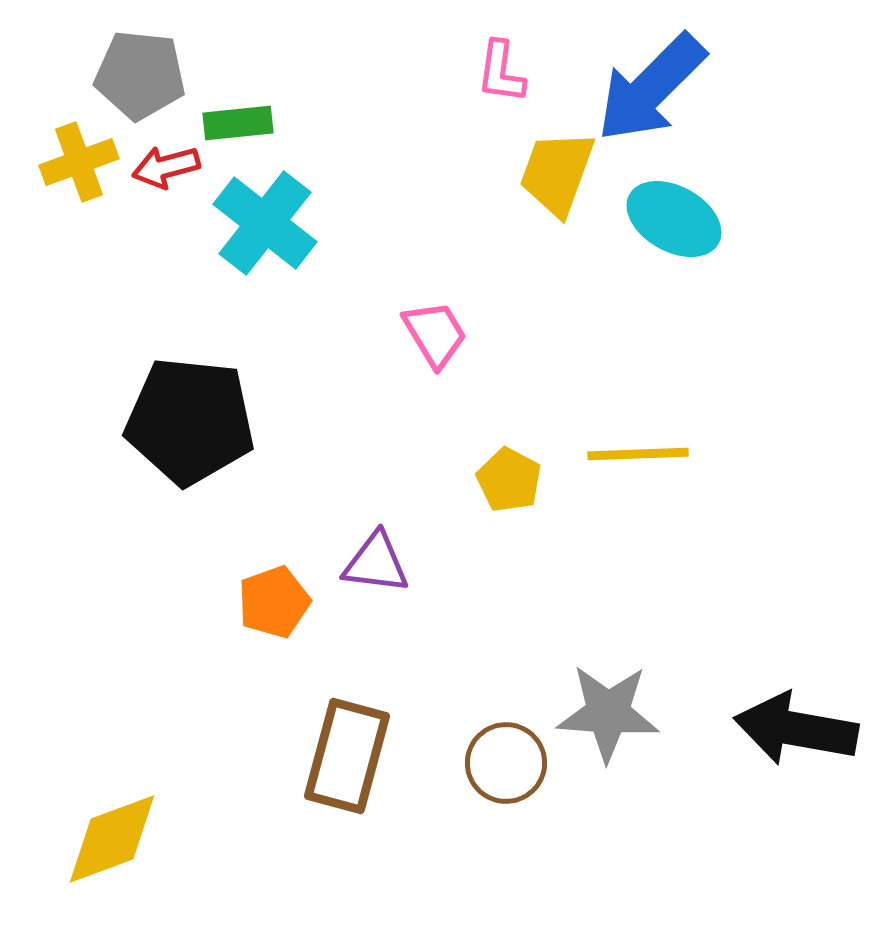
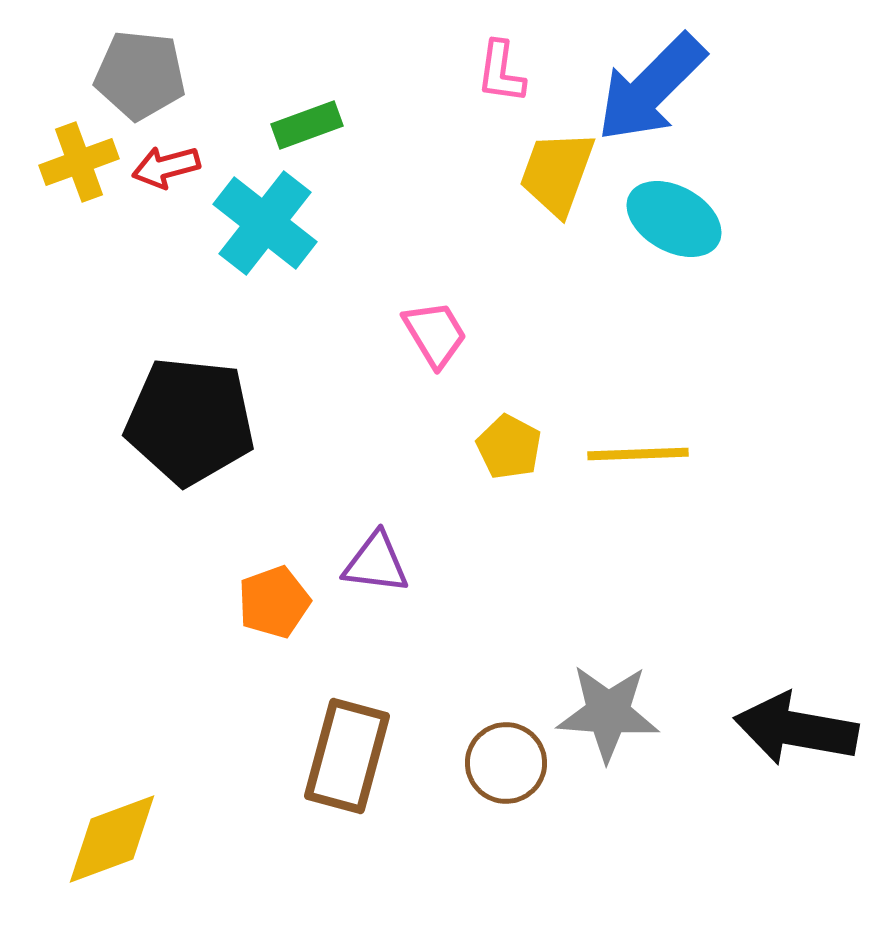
green rectangle: moved 69 px right, 2 px down; rotated 14 degrees counterclockwise
yellow pentagon: moved 33 px up
